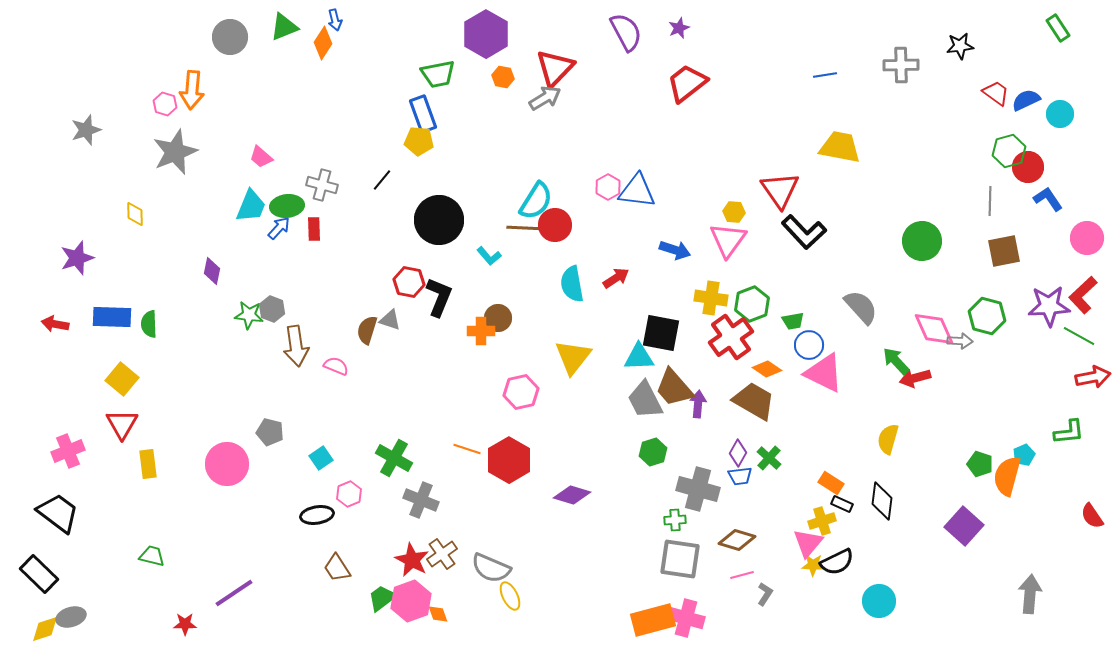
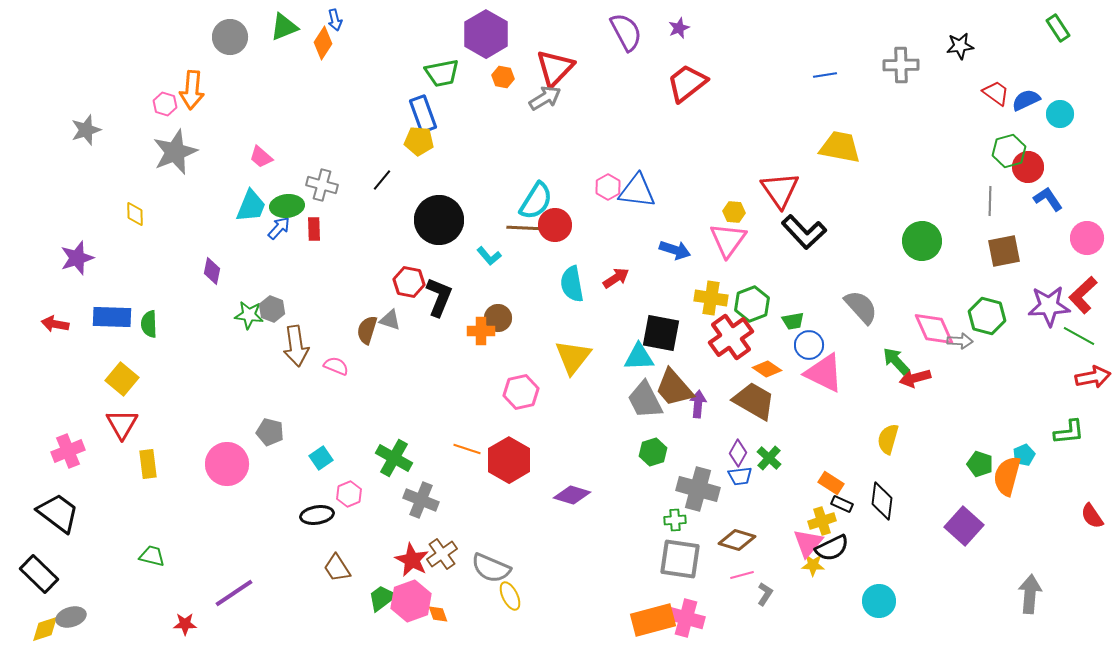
green trapezoid at (438, 74): moved 4 px right, 1 px up
black semicircle at (837, 562): moved 5 px left, 14 px up
